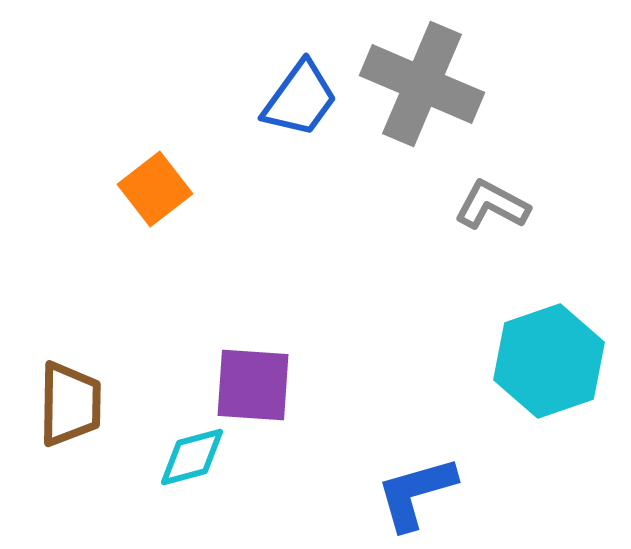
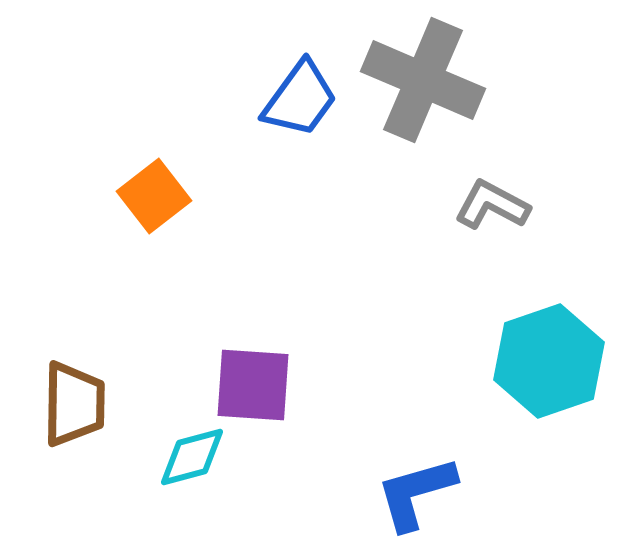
gray cross: moved 1 px right, 4 px up
orange square: moved 1 px left, 7 px down
brown trapezoid: moved 4 px right
